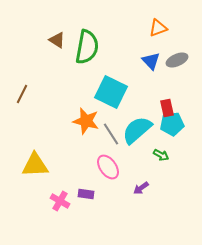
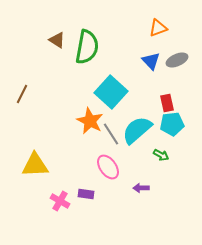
cyan square: rotated 16 degrees clockwise
red rectangle: moved 5 px up
orange star: moved 4 px right; rotated 12 degrees clockwise
purple arrow: rotated 35 degrees clockwise
